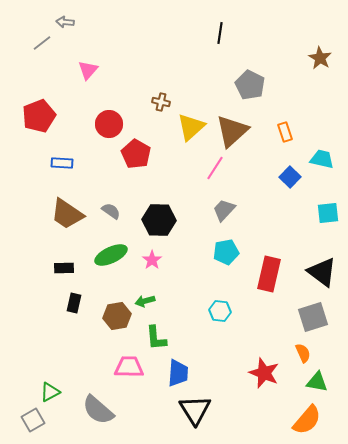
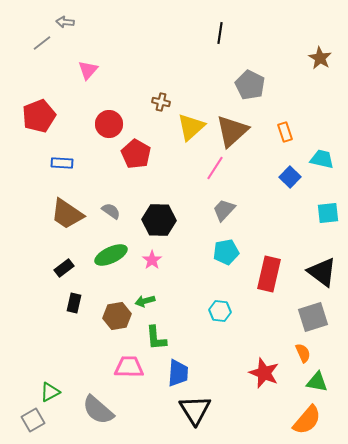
black rectangle at (64, 268): rotated 36 degrees counterclockwise
